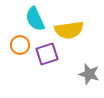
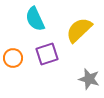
yellow semicircle: moved 10 px right; rotated 144 degrees clockwise
orange circle: moved 7 px left, 13 px down
gray star: moved 5 px down
